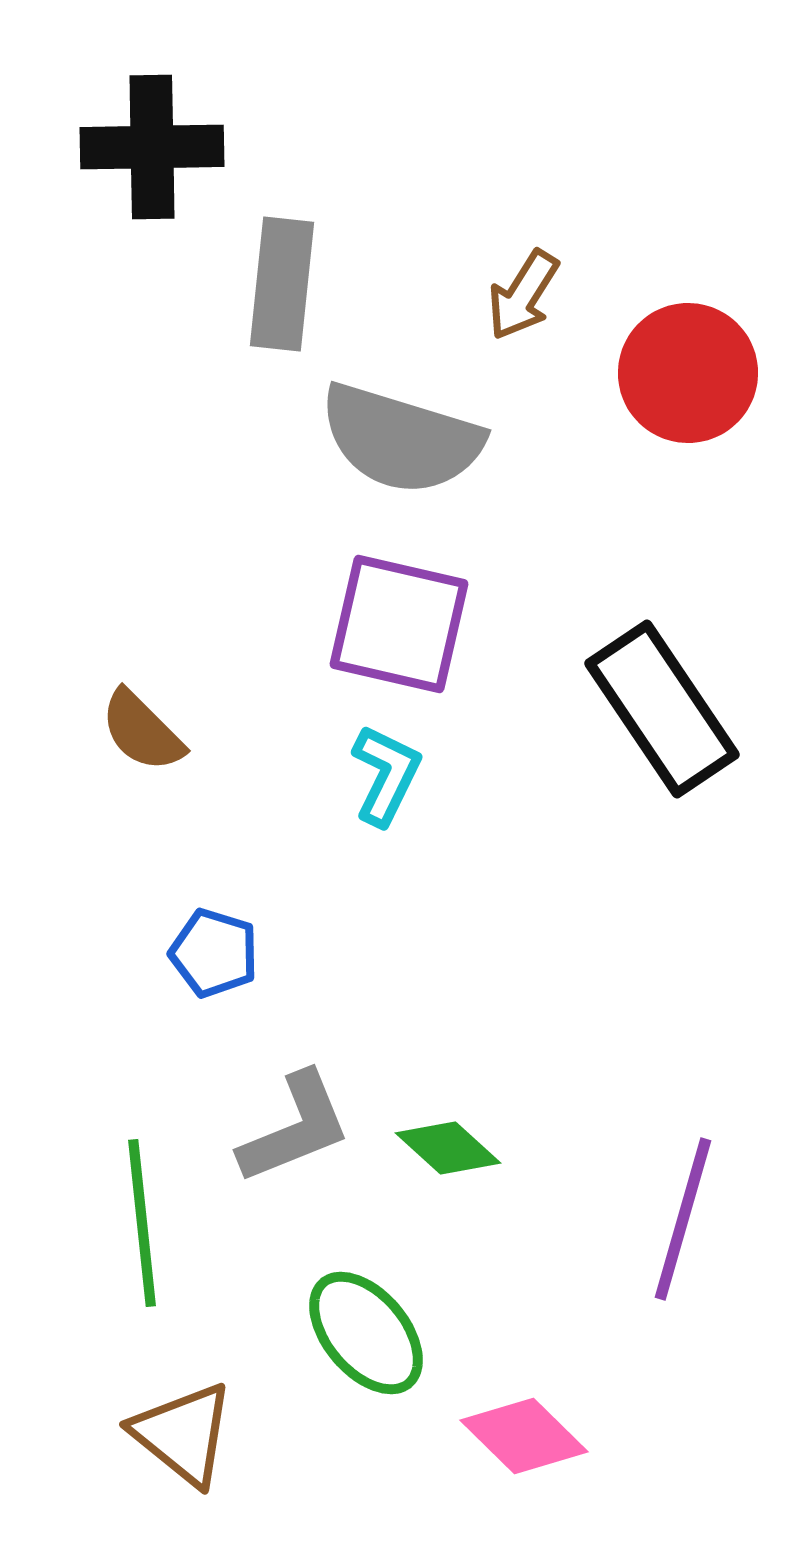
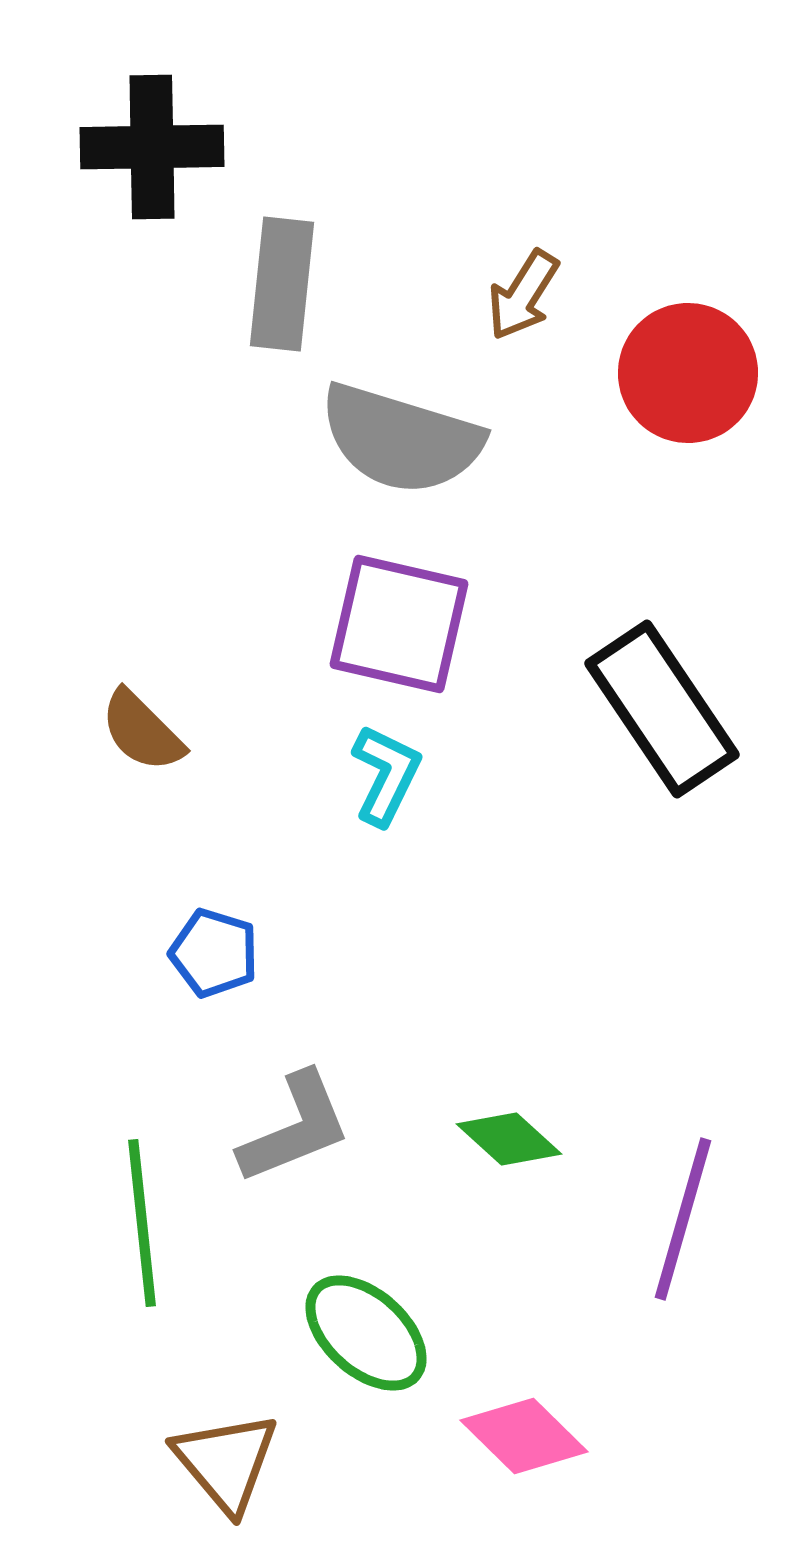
green diamond: moved 61 px right, 9 px up
green ellipse: rotated 8 degrees counterclockwise
brown triangle: moved 43 px right, 28 px down; rotated 11 degrees clockwise
